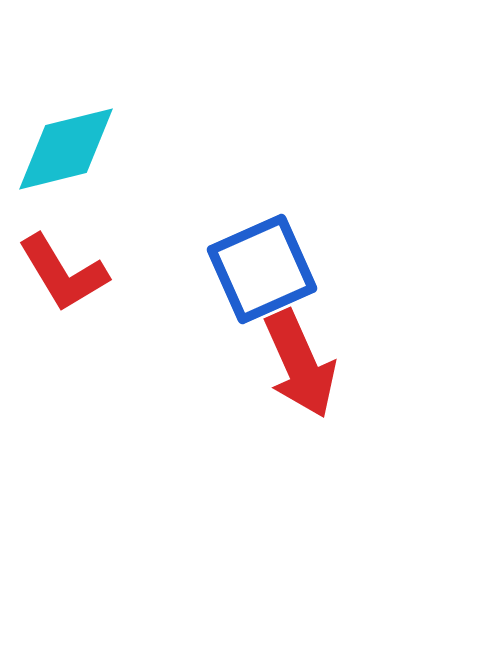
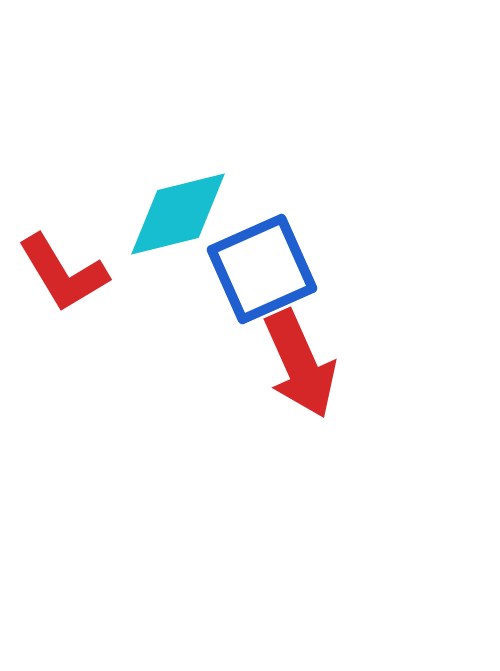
cyan diamond: moved 112 px right, 65 px down
